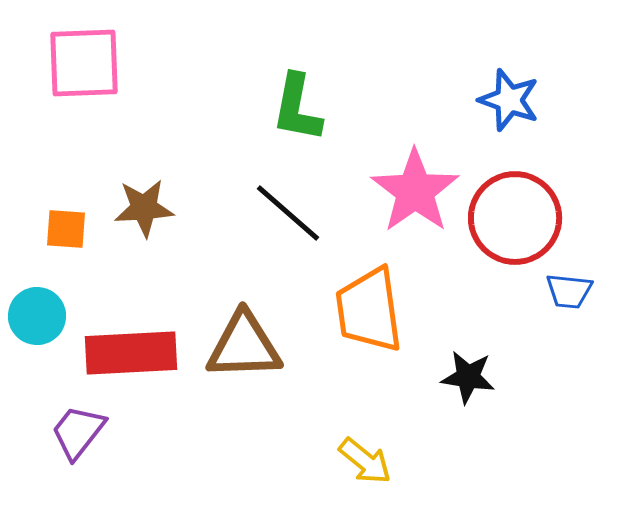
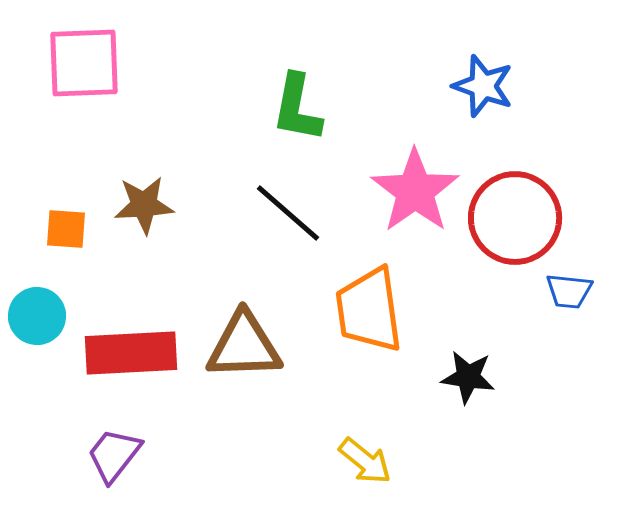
blue star: moved 26 px left, 14 px up
brown star: moved 3 px up
purple trapezoid: moved 36 px right, 23 px down
